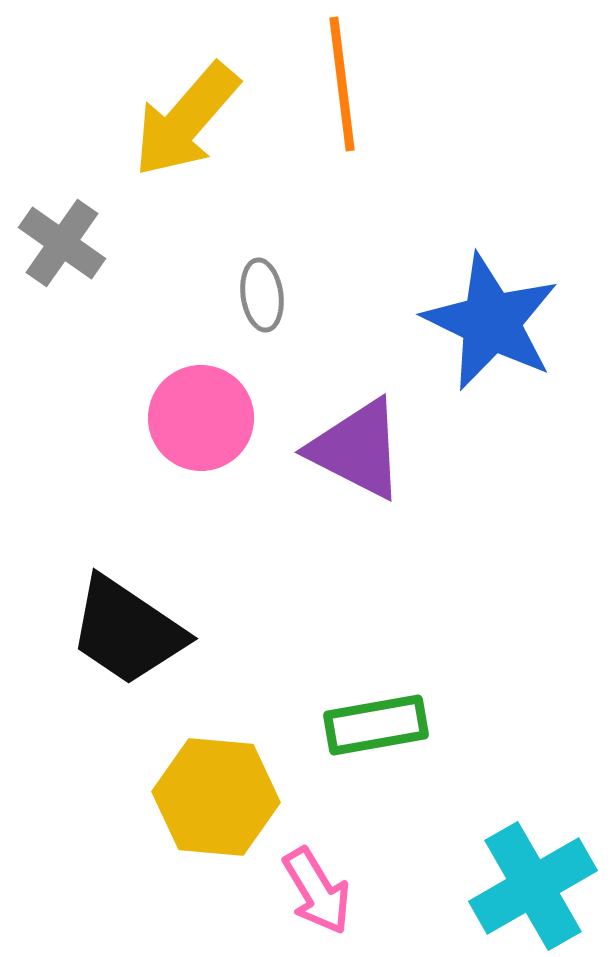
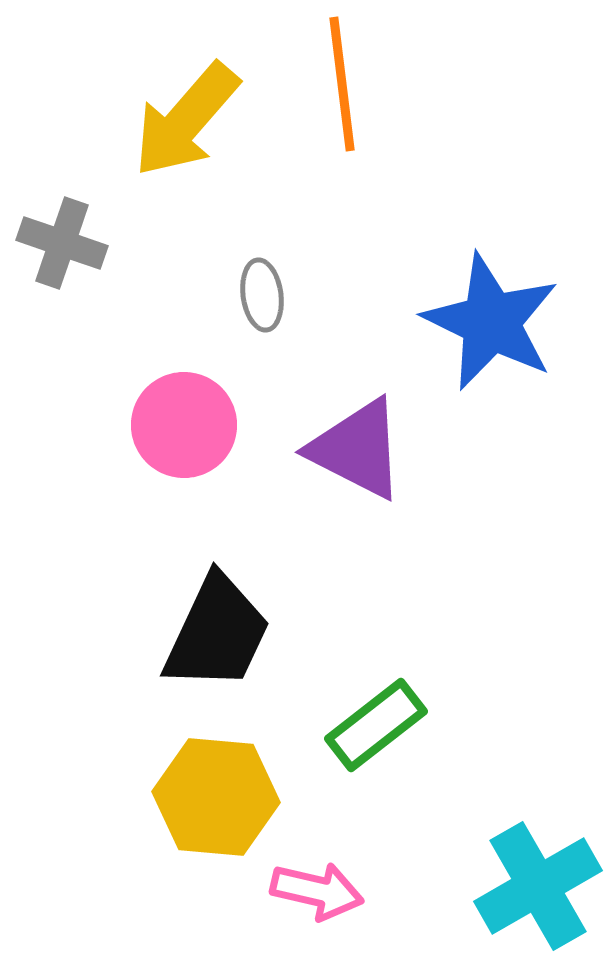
gray cross: rotated 16 degrees counterclockwise
pink circle: moved 17 px left, 7 px down
black trapezoid: moved 90 px right, 2 px down; rotated 99 degrees counterclockwise
green rectangle: rotated 28 degrees counterclockwise
cyan cross: moved 5 px right
pink arrow: rotated 46 degrees counterclockwise
